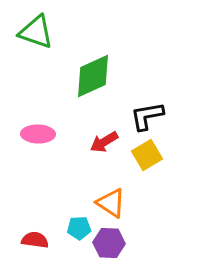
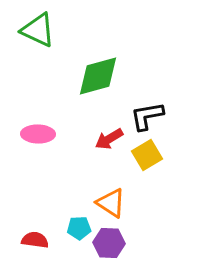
green triangle: moved 2 px right, 2 px up; rotated 6 degrees clockwise
green diamond: moved 5 px right; rotated 9 degrees clockwise
red arrow: moved 5 px right, 3 px up
